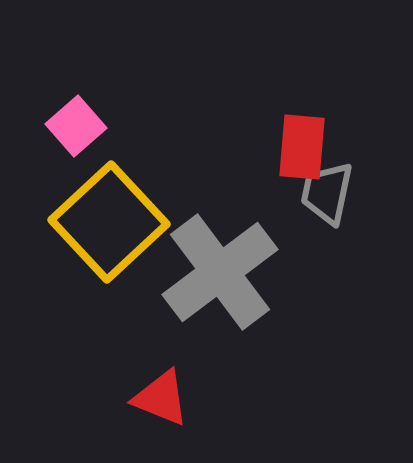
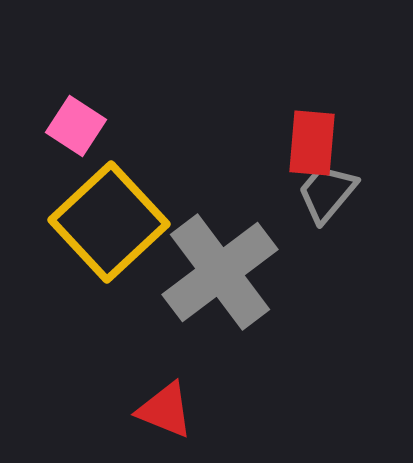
pink square: rotated 16 degrees counterclockwise
red rectangle: moved 10 px right, 4 px up
gray trapezoid: rotated 28 degrees clockwise
red triangle: moved 4 px right, 12 px down
